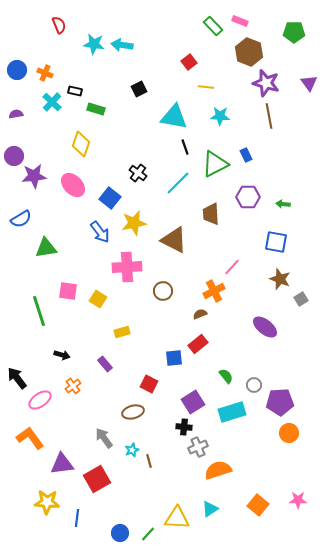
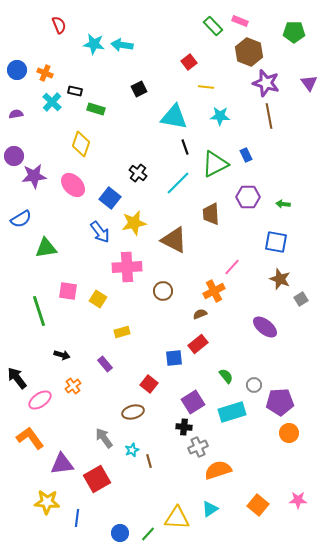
red square at (149, 384): rotated 12 degrees clockwise
